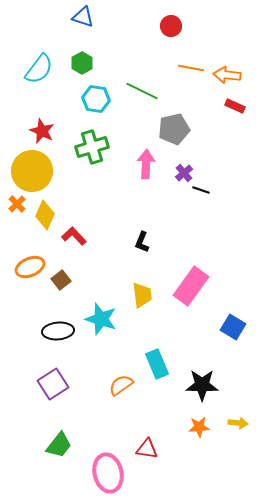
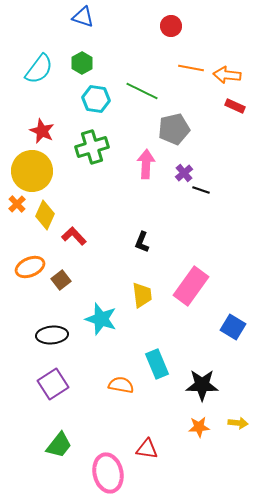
black ellipse: moved 6 px left, 4 px down
orange semicircle: rotated 45 degrees clockwise
